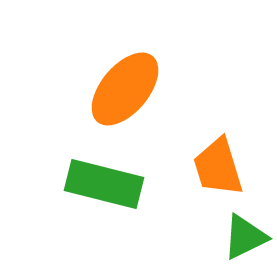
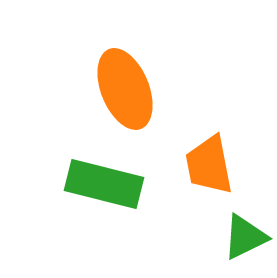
orange ellipse: rotated 62 degrees counterclockwise
orange trapezoid: moved 9 px left, 2 px up; rotated 6 degrees clockwise
